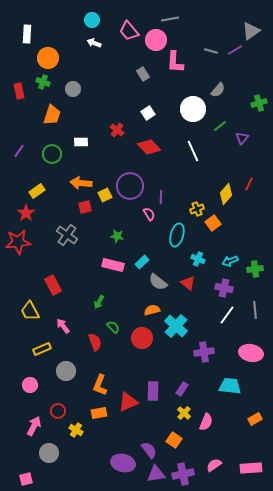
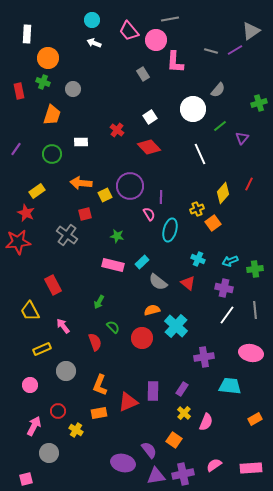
white square at (148, 113): moved 2 px right, 4 px down
purple line at (19, 151): moved 3 px left, 2 px up
white line at (193, 151): moved 7 px right, 3 px down
yellow diamond at (226, 194): moved 3 px left, 1 px up
red square at (85, 207): moved 7 px down
red star at (26, 213): rotated 12 degrees counterclockwise
cyan ellipse at (177, 235): moved 7 px left, 5 px up
purple cross at (204, 352): moved 5 px down
purple triangle at (156, 474): moved 2 px down
